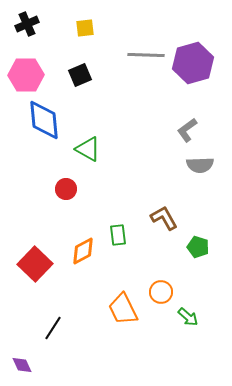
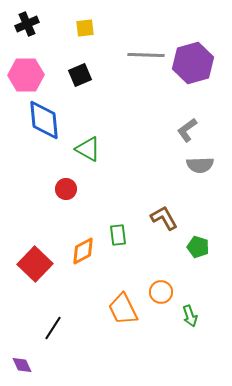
green arrow: moved 2 px right, 1 px up; rotated 30 degrees clockwise
